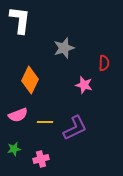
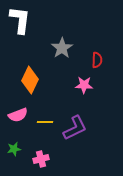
gray star: moved 2 px left; rotated 15 degrees counterclockwise
red semicircle: moved 7 px left, 3 px up
pink star: rotated 12 degrees counterclockwise
